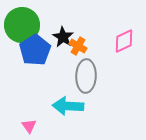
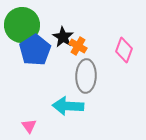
pink diamond: moved 9 px down; rotated 45 degrees counterclockwise
